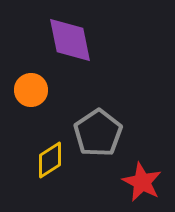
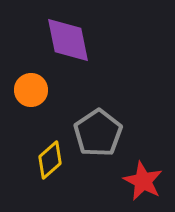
purple diamond: moved 2 px left
yellow diamond: rotated 9 degrees counterclockwise
red star: moved 1 px right, 1 px up
